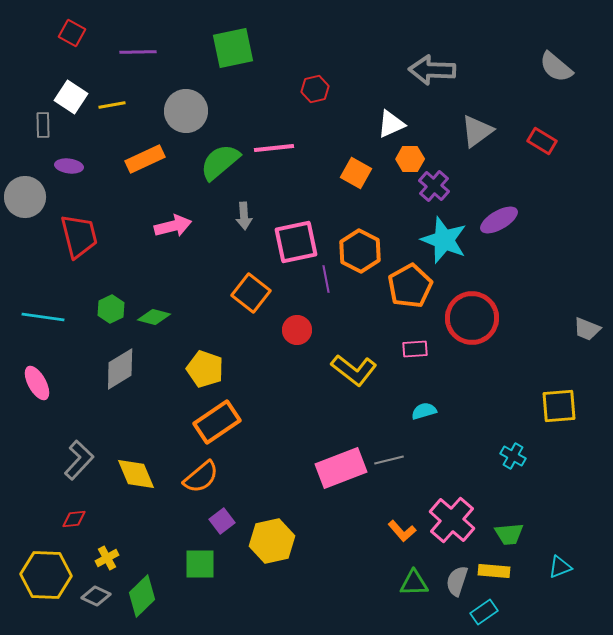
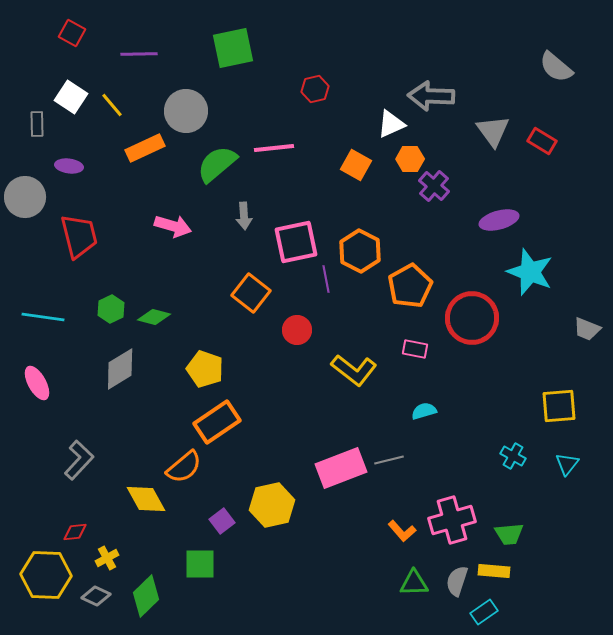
purple line at (138, 52): moved 1 px right, 2 px down
gray arrow at (432, 70): moved 1 px left, 26 px down
yellow line at (112, 105): rotated 60 degrees clockwise
gray rectangle at (43, 125): moved 6 px left, 1 px up
gray triangle at (477, 131): moved 16 px right; rotated 30 degrees counterclockwise
orange rectangle at (145, 159): moved 11 px up
green semicircle at (220, 162): moved 3 px left, 2 px down
orange square at (356, 173): moved 8 px up
purple ellipse at (499, 220): rotated 15 degrees clockwise
pink arrow at (173, 226): rotated 30 degrees clockwise
cyan star at (444, 240): moved 86 px right, 32 px down
pink rectangle at (415, 349): rotated 15 degrees clockwise
yellow diamond at (136, 474): moved 10 px right, 25 px down; rotated 6 degrees counterclockwise
orange semicircle at (201, 477): moved 17 px left, 10 px up
red diamond at (74, 519): moved 1 px right, 13 px down
pink cross at (452, 520): rotated 33 degrees clockwise
yellow hexagon at (272, 541): moved 36 px up
cyan triangle at (560, 567): moved 7 px right, 103 px up; rotated 30 degrees counterclockwise
green diamond at (142, 596): moved 4 px right
